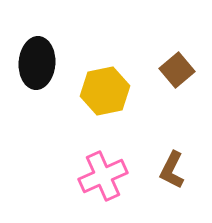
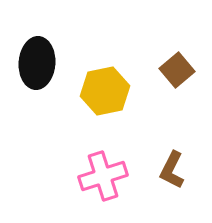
pink cross: rotated 6 degrees clockwise
